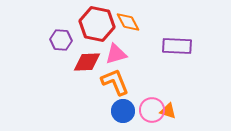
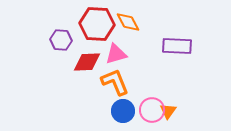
red hexagon: rotated 8 degrees counterclockwise
orange triangle: rotated 48 degrees clockwise
